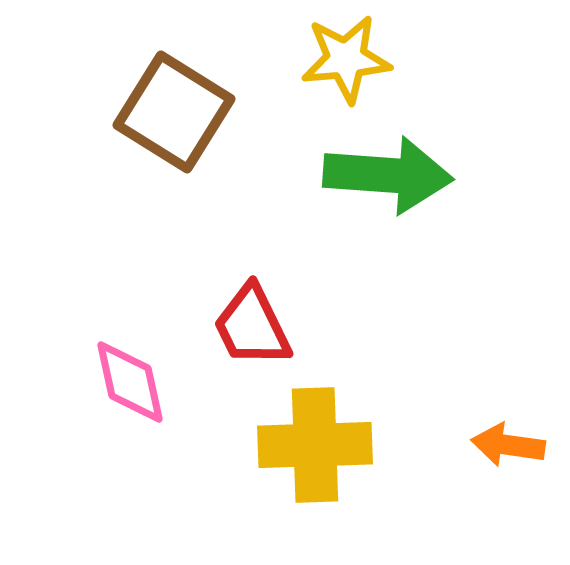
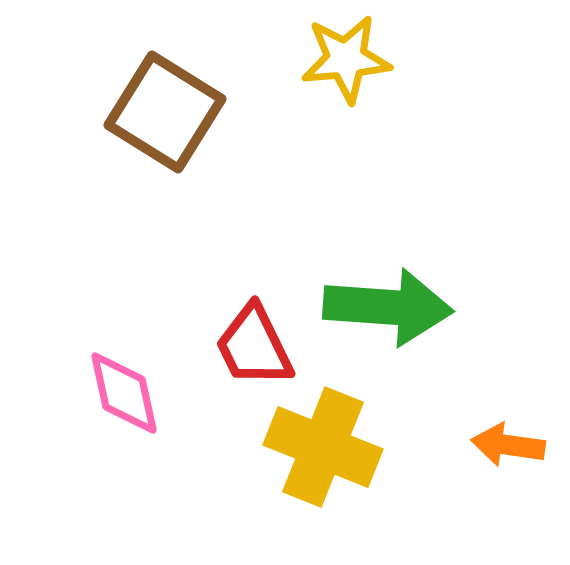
brown square: moved 9 px left
green arrow: moved 132 px down
red trapezoid: moved 2 px right, 20 px down
pink diamond: moved 6 px left, 11 px down
yellow cross: moved 8 px right, 2 px down; rotated 24 degrees clockwise
